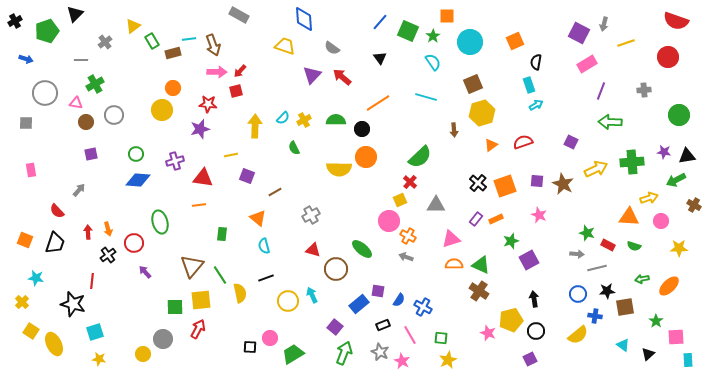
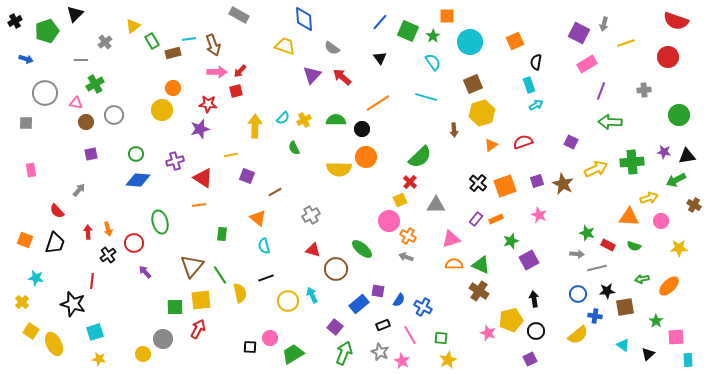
red triangle at (203, 178): rotated 25 degrees clockwise
purple square at (537, 181): rotated 24 degrees counterclockwise
